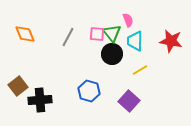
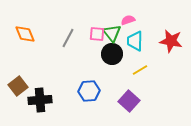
pink semicircle: rotated 88 degrees counterclockwise
gray line: moved 1 px down
blue hexagon: rotated 20 degrees counterclockwise
